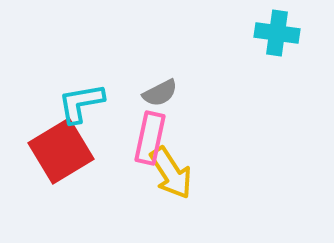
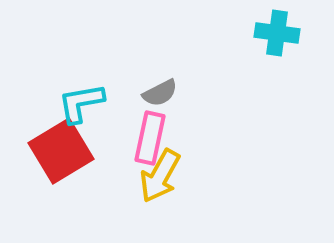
yellow arrow: moved 11 px left, 3 px down; rotated 62 degrees clockwise
